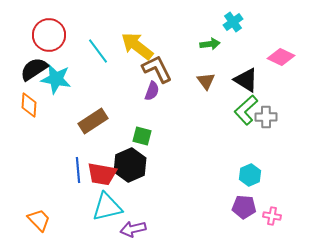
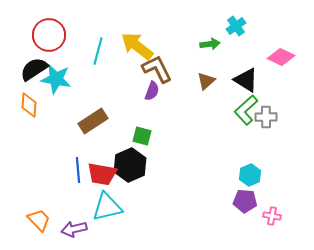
cyan cross: moved 3 px right, 4 px down
cyan line: rotated 52 degrees clockwise
brown triangle: rotated 24 degrees clockwise
purple pentagon: moved 1 px right, 6 px up
purple arrow: moved 59 px left
